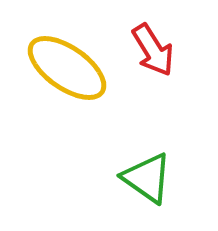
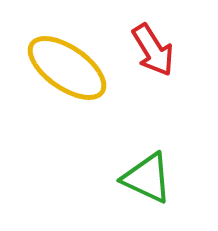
green triangle: rotated 10 degrees counterclockwise
